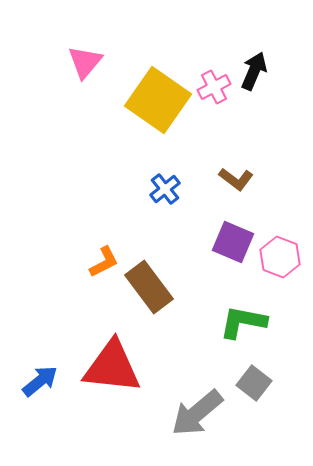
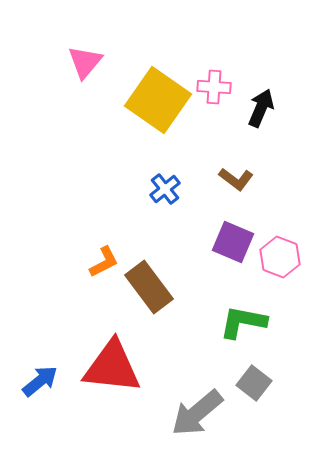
black arrow: moved 7 px right, 37 px down
pink cross: rotated 32 degrees clockwise
